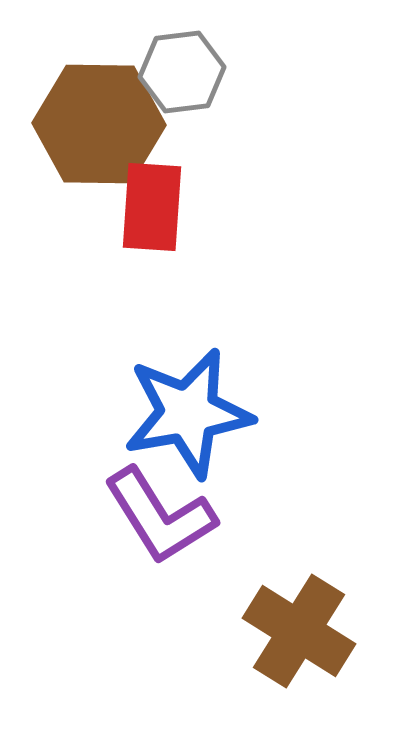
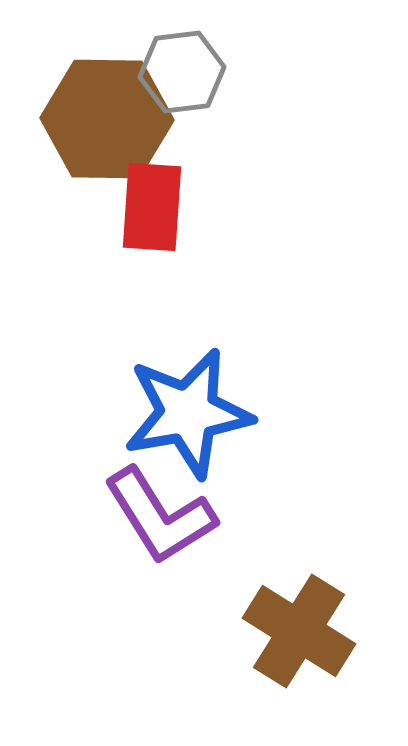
brown hexagon: moved 8 px right, 5 px up
